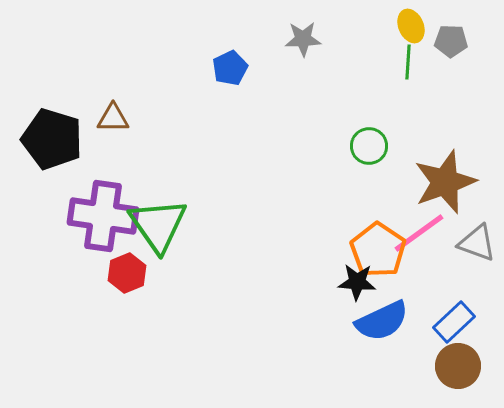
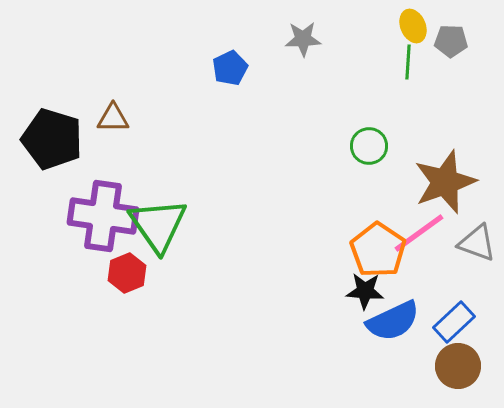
yellow ellipse: moved 2 px right
black star: moved 8 px right, 9 px down
blue semicircle: moved 11 px right
